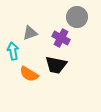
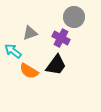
gray circle: moved 3 px left
cyan arrow: rotated 42 degrees counterclockwise
black trapezoid: rotated 65 degrees counterclockwise
orange semicircle: moved 3 px up
